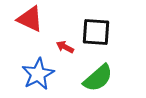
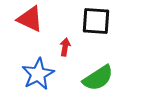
black square: moved 11 px up
red arrow: rotated 72 degrees clockwise
green semicircle: rotated 8 degrees clockwise
